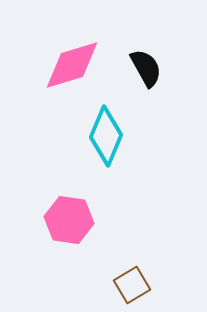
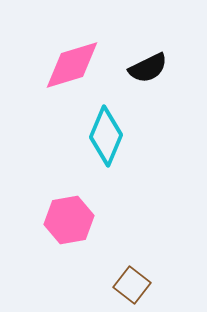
black semicircle: moved 2 px right; rotated 93 degrees clockwise
pink hexagon: rotated 18 degrees counterclockwise
brown square: rotated 21 degrees counterclockwise
